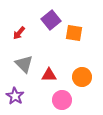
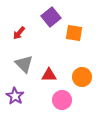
purple square: moved 3 px up
